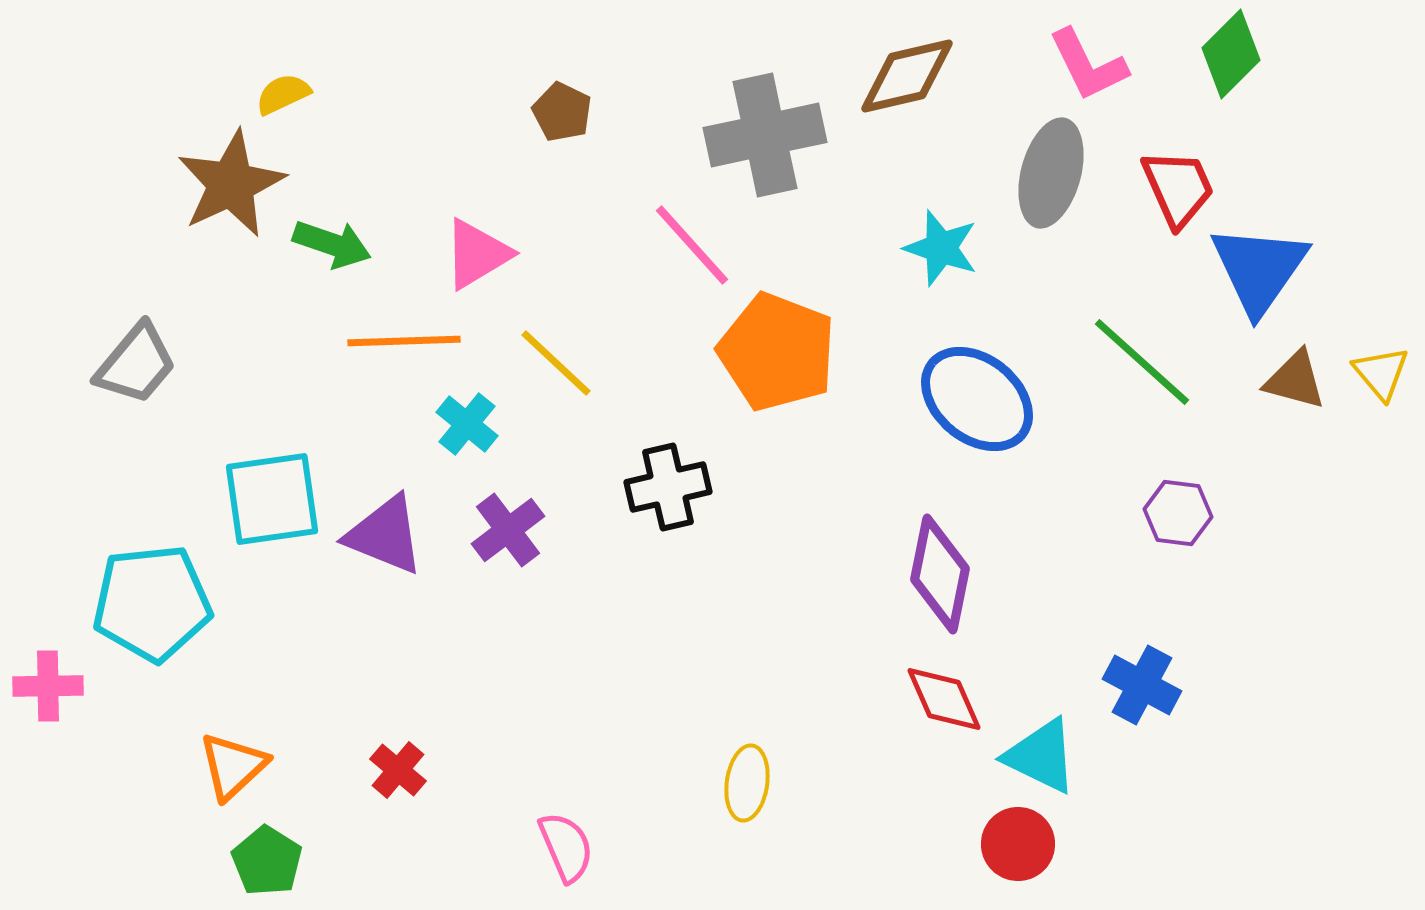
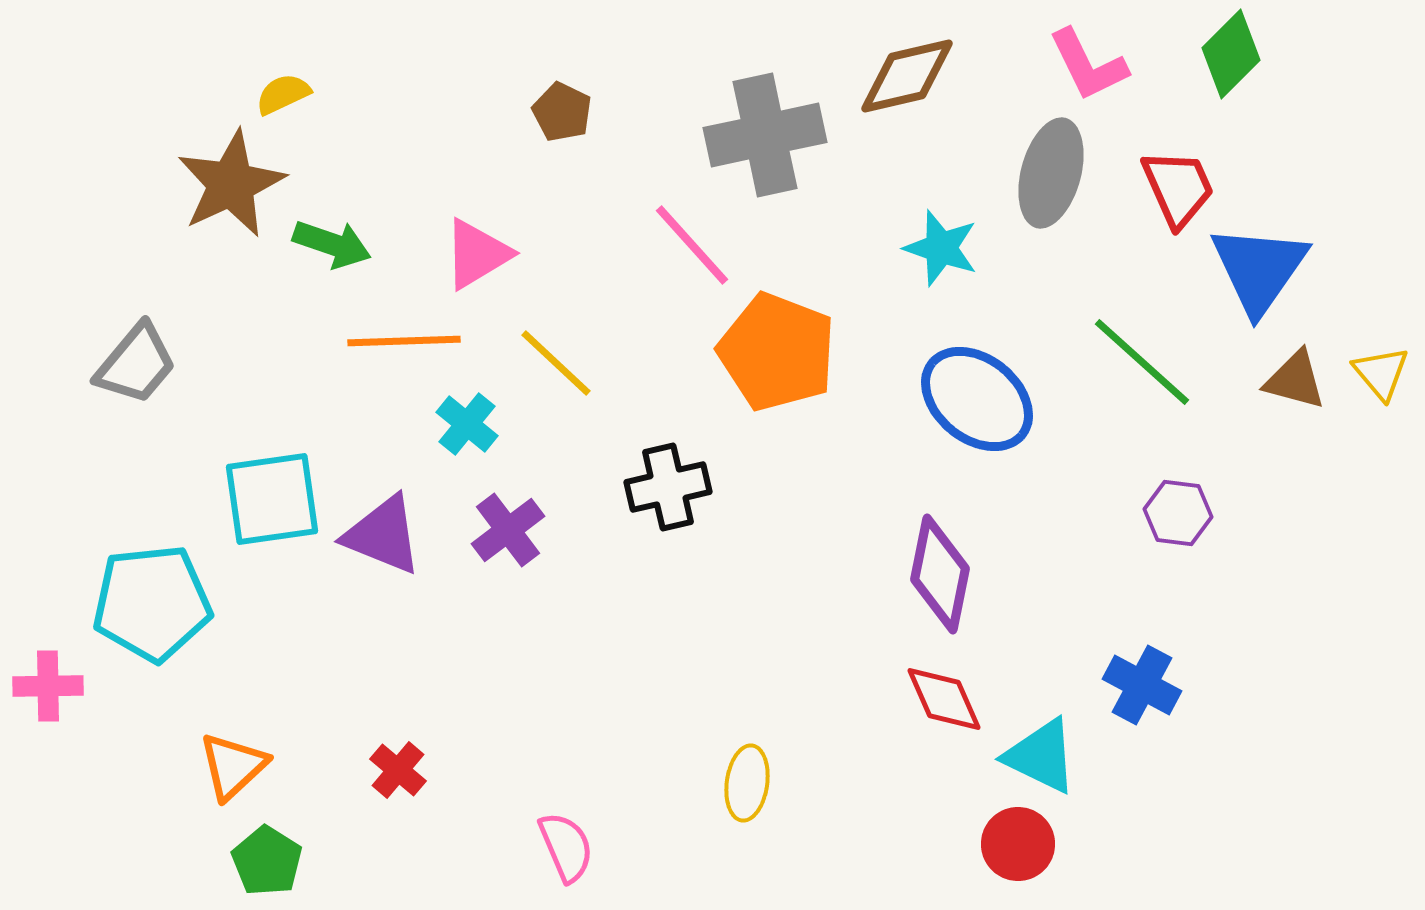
purple triangle: moved 2 px left
